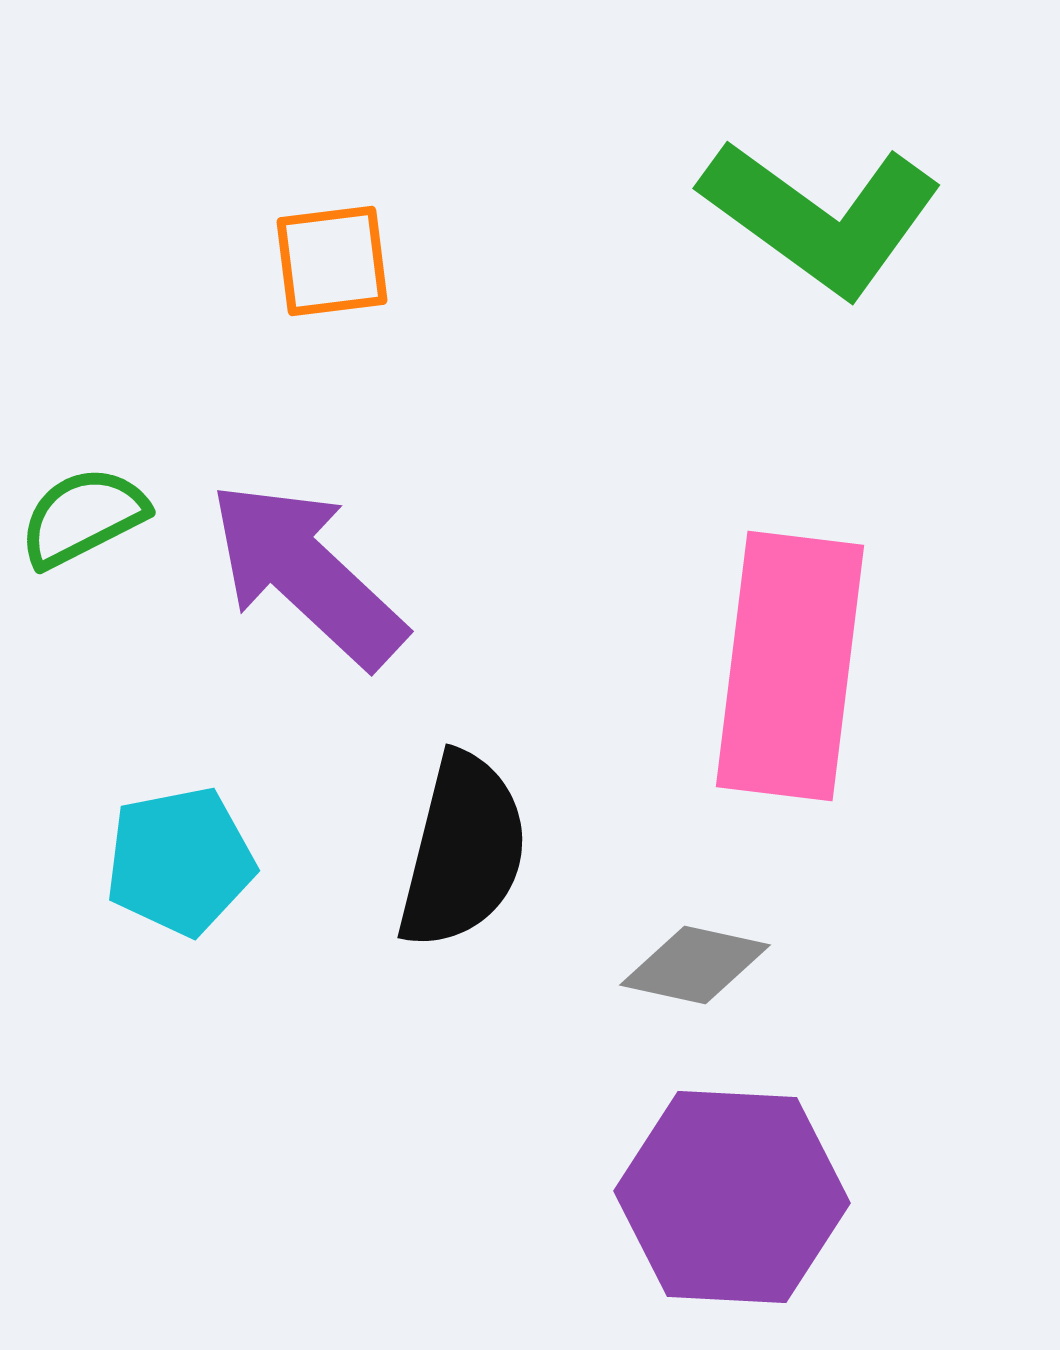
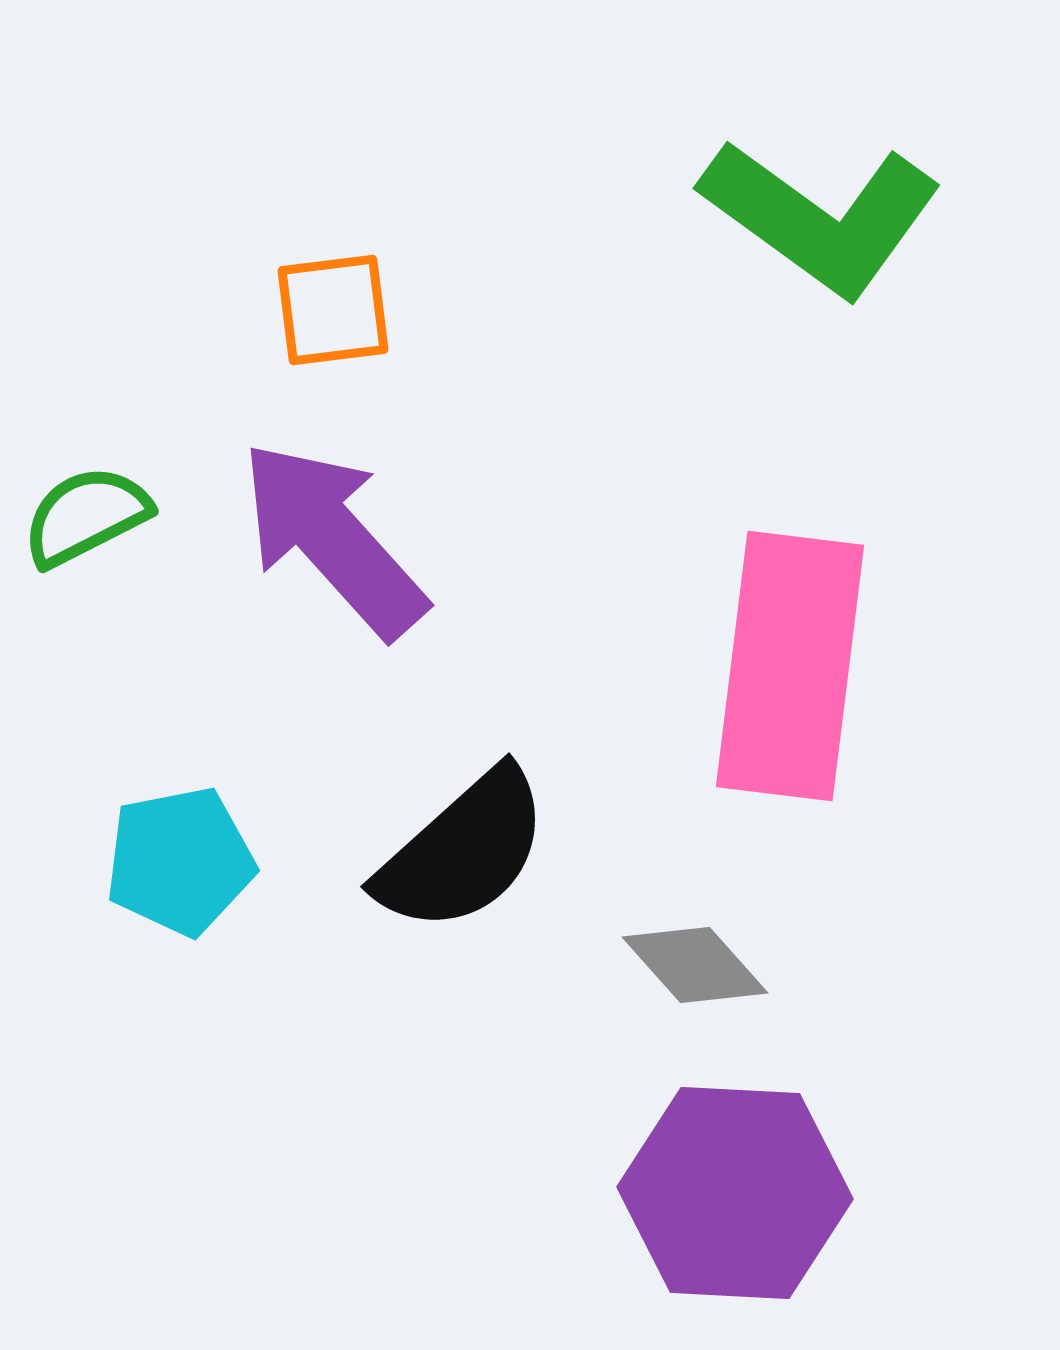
orange square: moved 1 px right, 49 px down
green semicircle: moved 3 px right, 1 px up
purple arrow: moved 26 px right, 35 px up; rotated 5 degrees clockwise
black semicircle: rotated 34 degrees clockwise
gray diamond: rotated 36 degrees clockwise
purple hexagon: moved 3 px right, 4 px up
